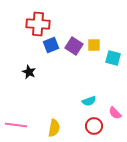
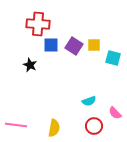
blue square: rotated 21 degrees clockwise
black star: moved 1 px right, 7 px up
